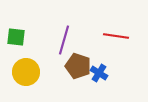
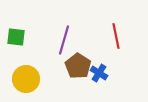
red line: rotated 70 degrees clockwise
brown pentagon: rotated 15 degrees clockwise
yellow circle: moved 7 px down
